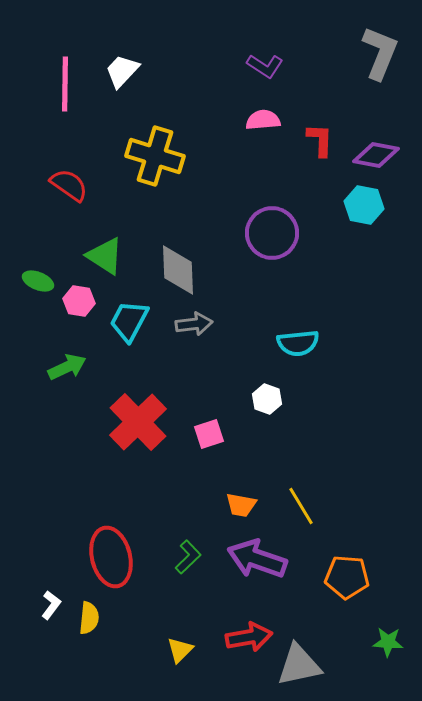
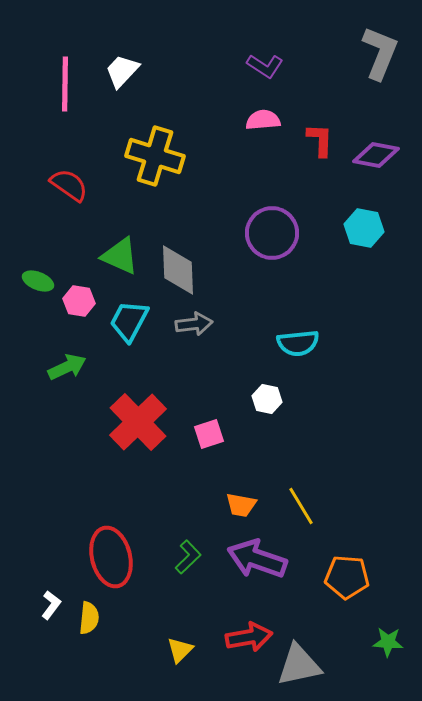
cyan hexagon: moved 23 px down
green triangle: moved 15 px right; rotated 9 degrees counterclockwise
white hexagon: rotated 8 degrees counterclockwise
